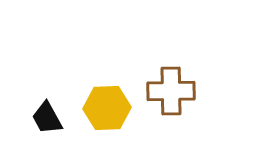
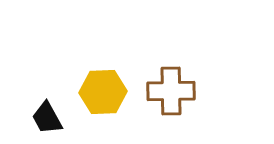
yellow hexagon: moved 4 px left, 16 px up
